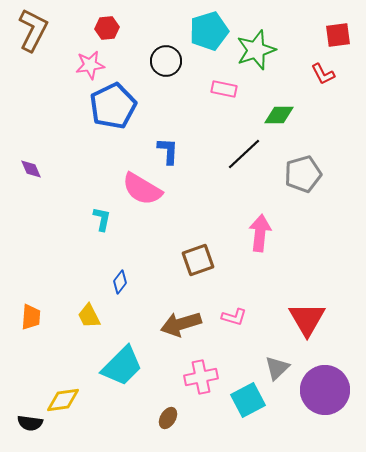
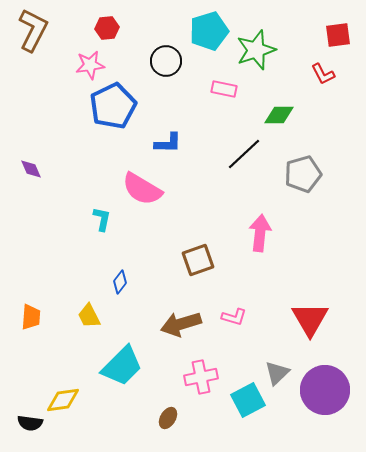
blue L-shape: moved 8 px up; rotated 88 degrees clockwise
red triangle: moved 3 px right
gray triangle: moved 5 px down
